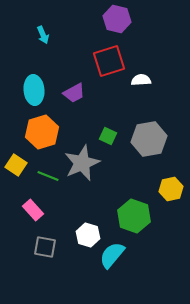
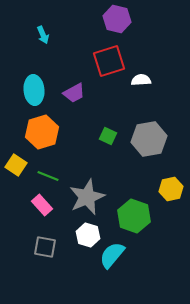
gray star: moved 5 px right, 34 px down
pink rectangle: moved 9 px right, 5 px up
